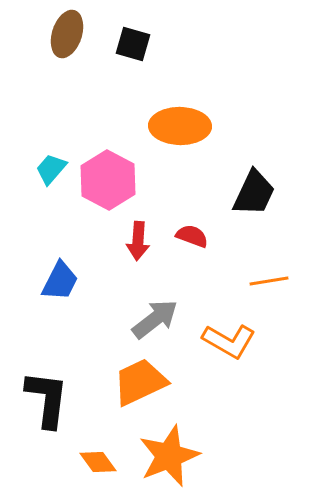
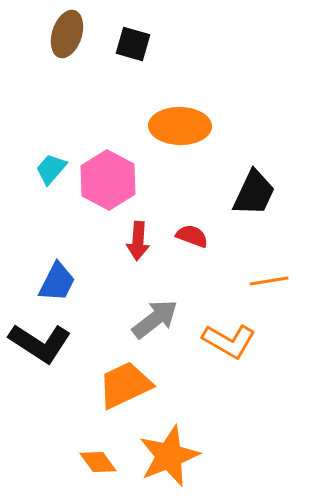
blue trapezoid: moved 3 px left, 1 px down
orange trapezoid: moved 15 px left, 3 px down
black L-shape: moved 7 px left, 56 px up; rotated 116 degrees clockwise
